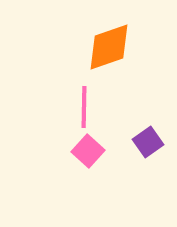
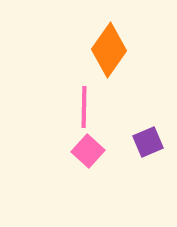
orange diamond: moved 3 px down; rotated 36 degrees counterclockwise
purple square: rotated 12 degrees clockwise
